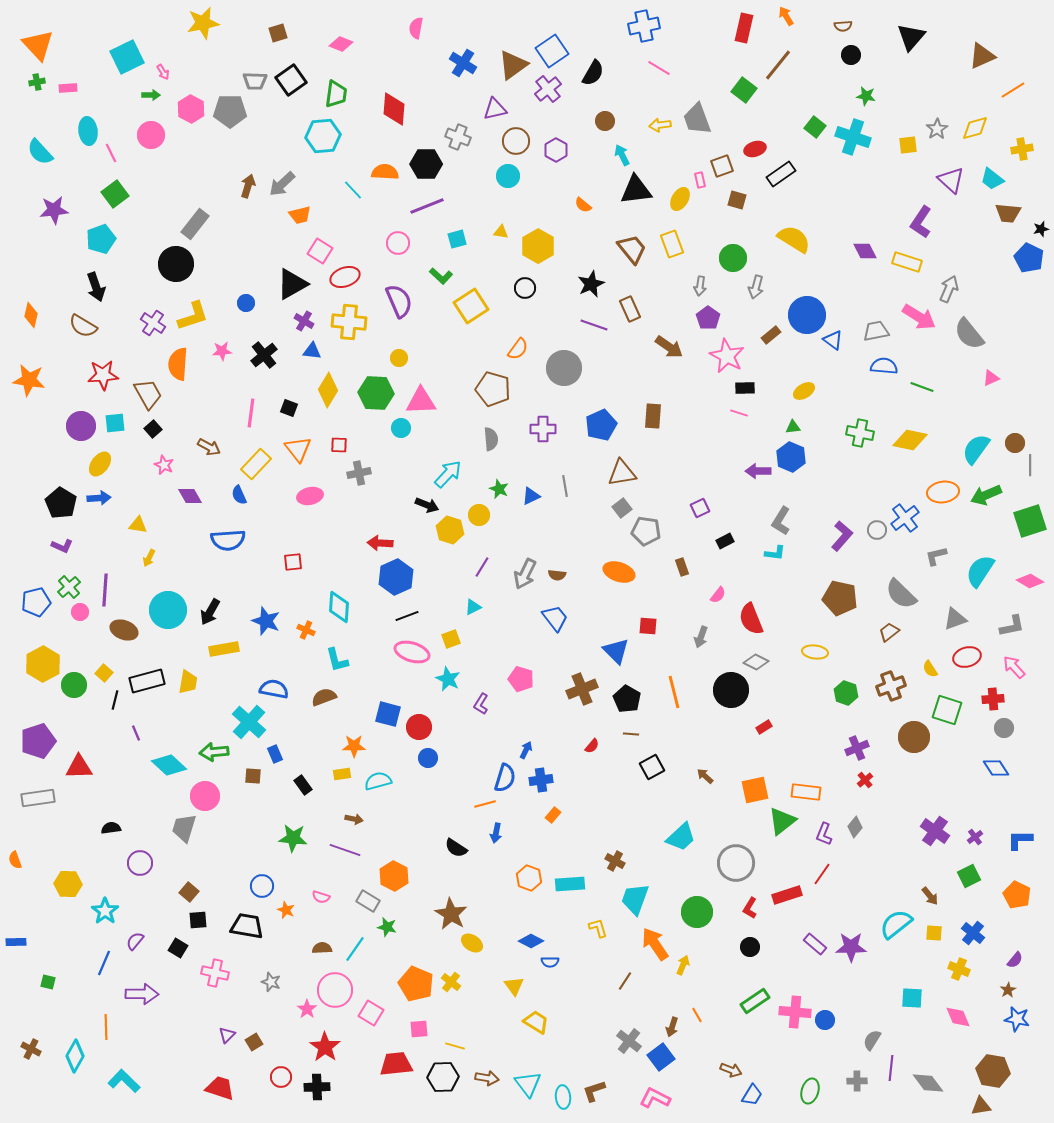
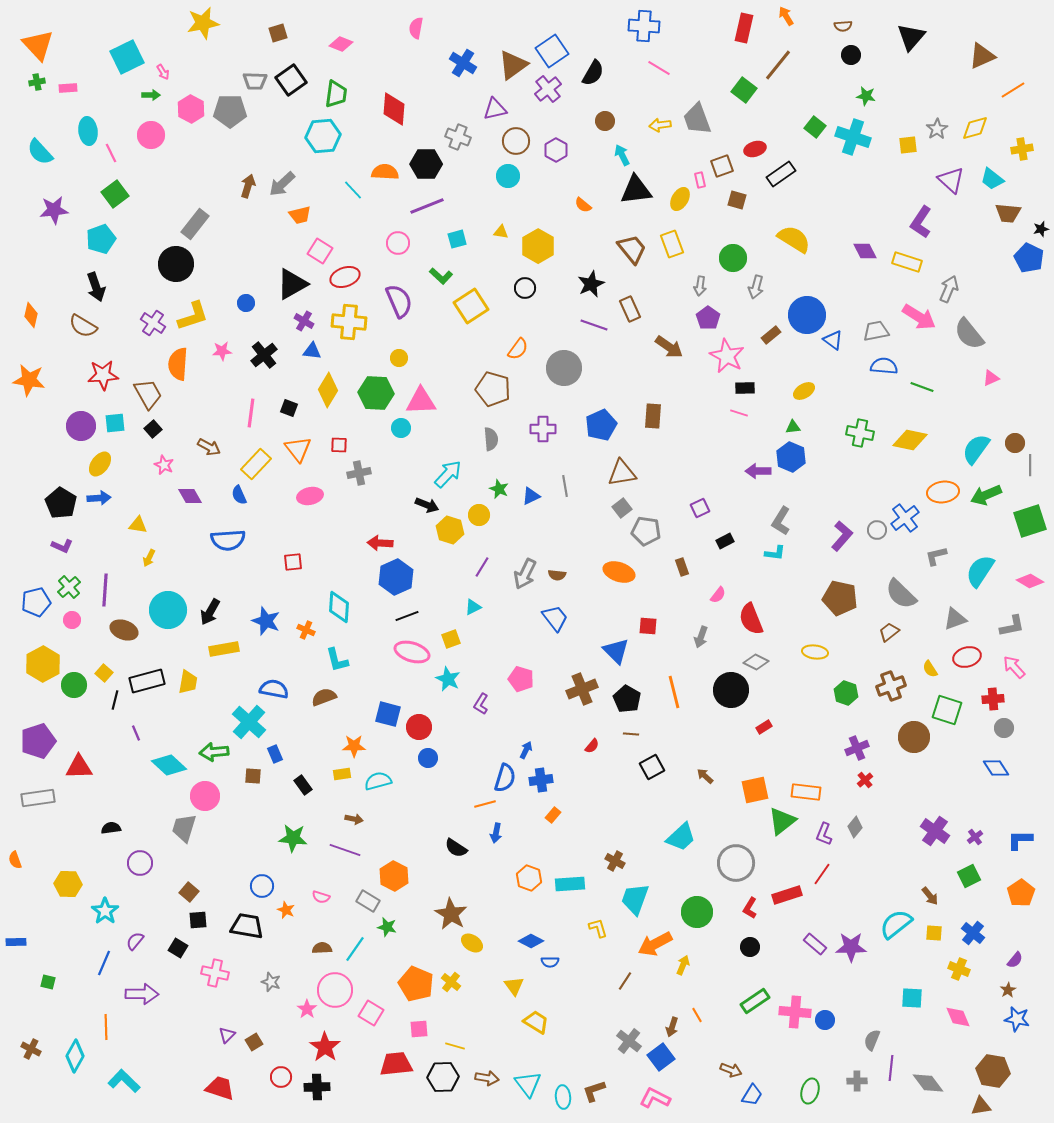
blue cross at (644, 26): rotated 16 degrees clockwise
pink circle at (80, 612): moved 8 px left, 8 px down
orange pentagon at (1017, 895): moved 4 px right, 2 px up; rotated 12 degrees clockwise
orange arrow at (655, 944): rotated 84 degrees counterclockwise
gray semicircle at (872, 1040): rotated 10 degrees counterclockwise
